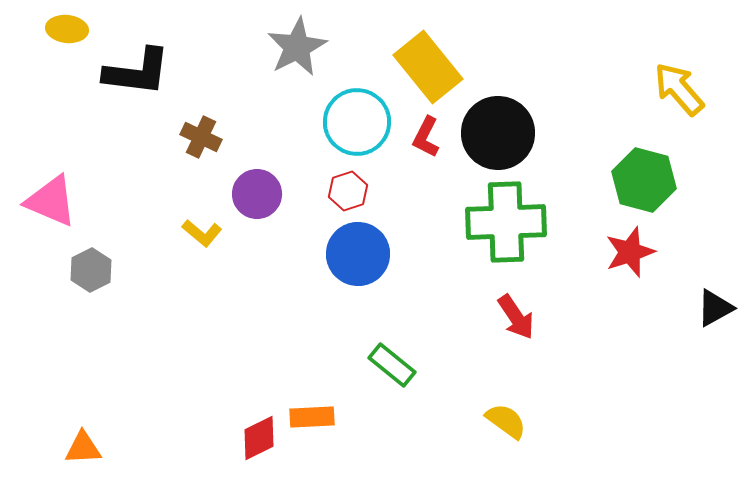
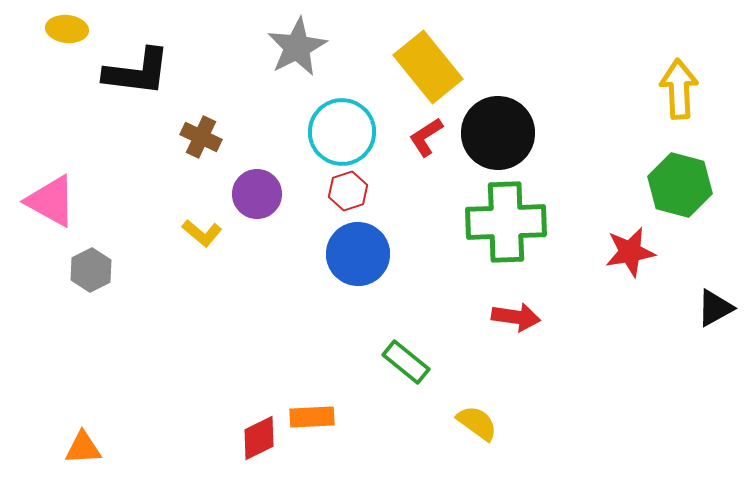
yellow arrow: rotated 38 degrees clockwise
cyan circle: moved 15 px left, 10 px down
red L-shape: rotated 30 degrees clockwise
green hexagon: moved 36 px right, 5 px down
pink triangle: rotated 6 degrees clockwise
red star: rotated 9 degrees clockwise
red arrow: rotated 48 degrees counterclockwise
green rectangle: moved 14 px right, 3 px up
yellow semicircle: moved 29 px left, 2 px down
